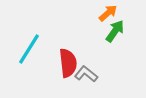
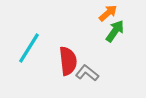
cyan line: moved 1 px up
red semicircle: moved 2 px up
gray L-shape: moved 1 px right, 1 px up
